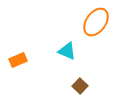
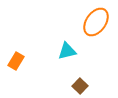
cyan triangle: rotated 36 degrees counterclockwise
orange rectangle: moved 2 px left, 1 px down; rotated 36 degrees counterclockwise
